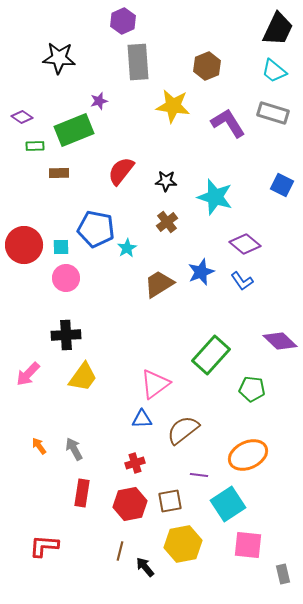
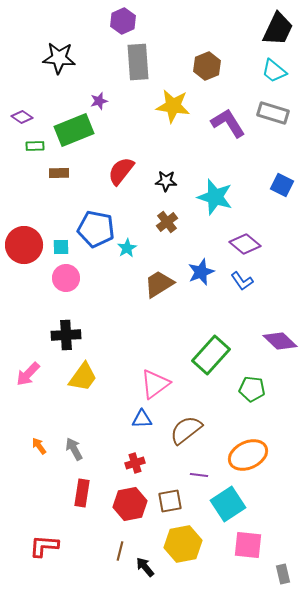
brown semicircle at (183, 430): moved 3 px right
